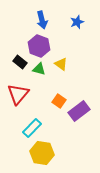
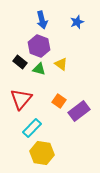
red triangle: moved 3 px right, 5 px down
